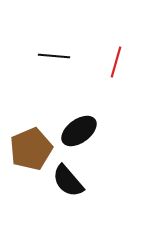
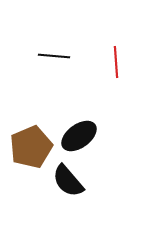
red line: rotated 20 degrees counterclockwise
black ellipse: moved 5 px down
brown pentagon: moved 2 px up
